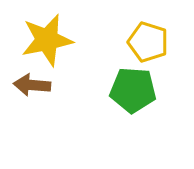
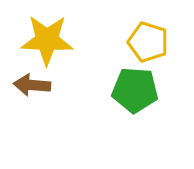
yellow star: rotated 14 degrees clockwise
green pentagon: moved 2 px right
